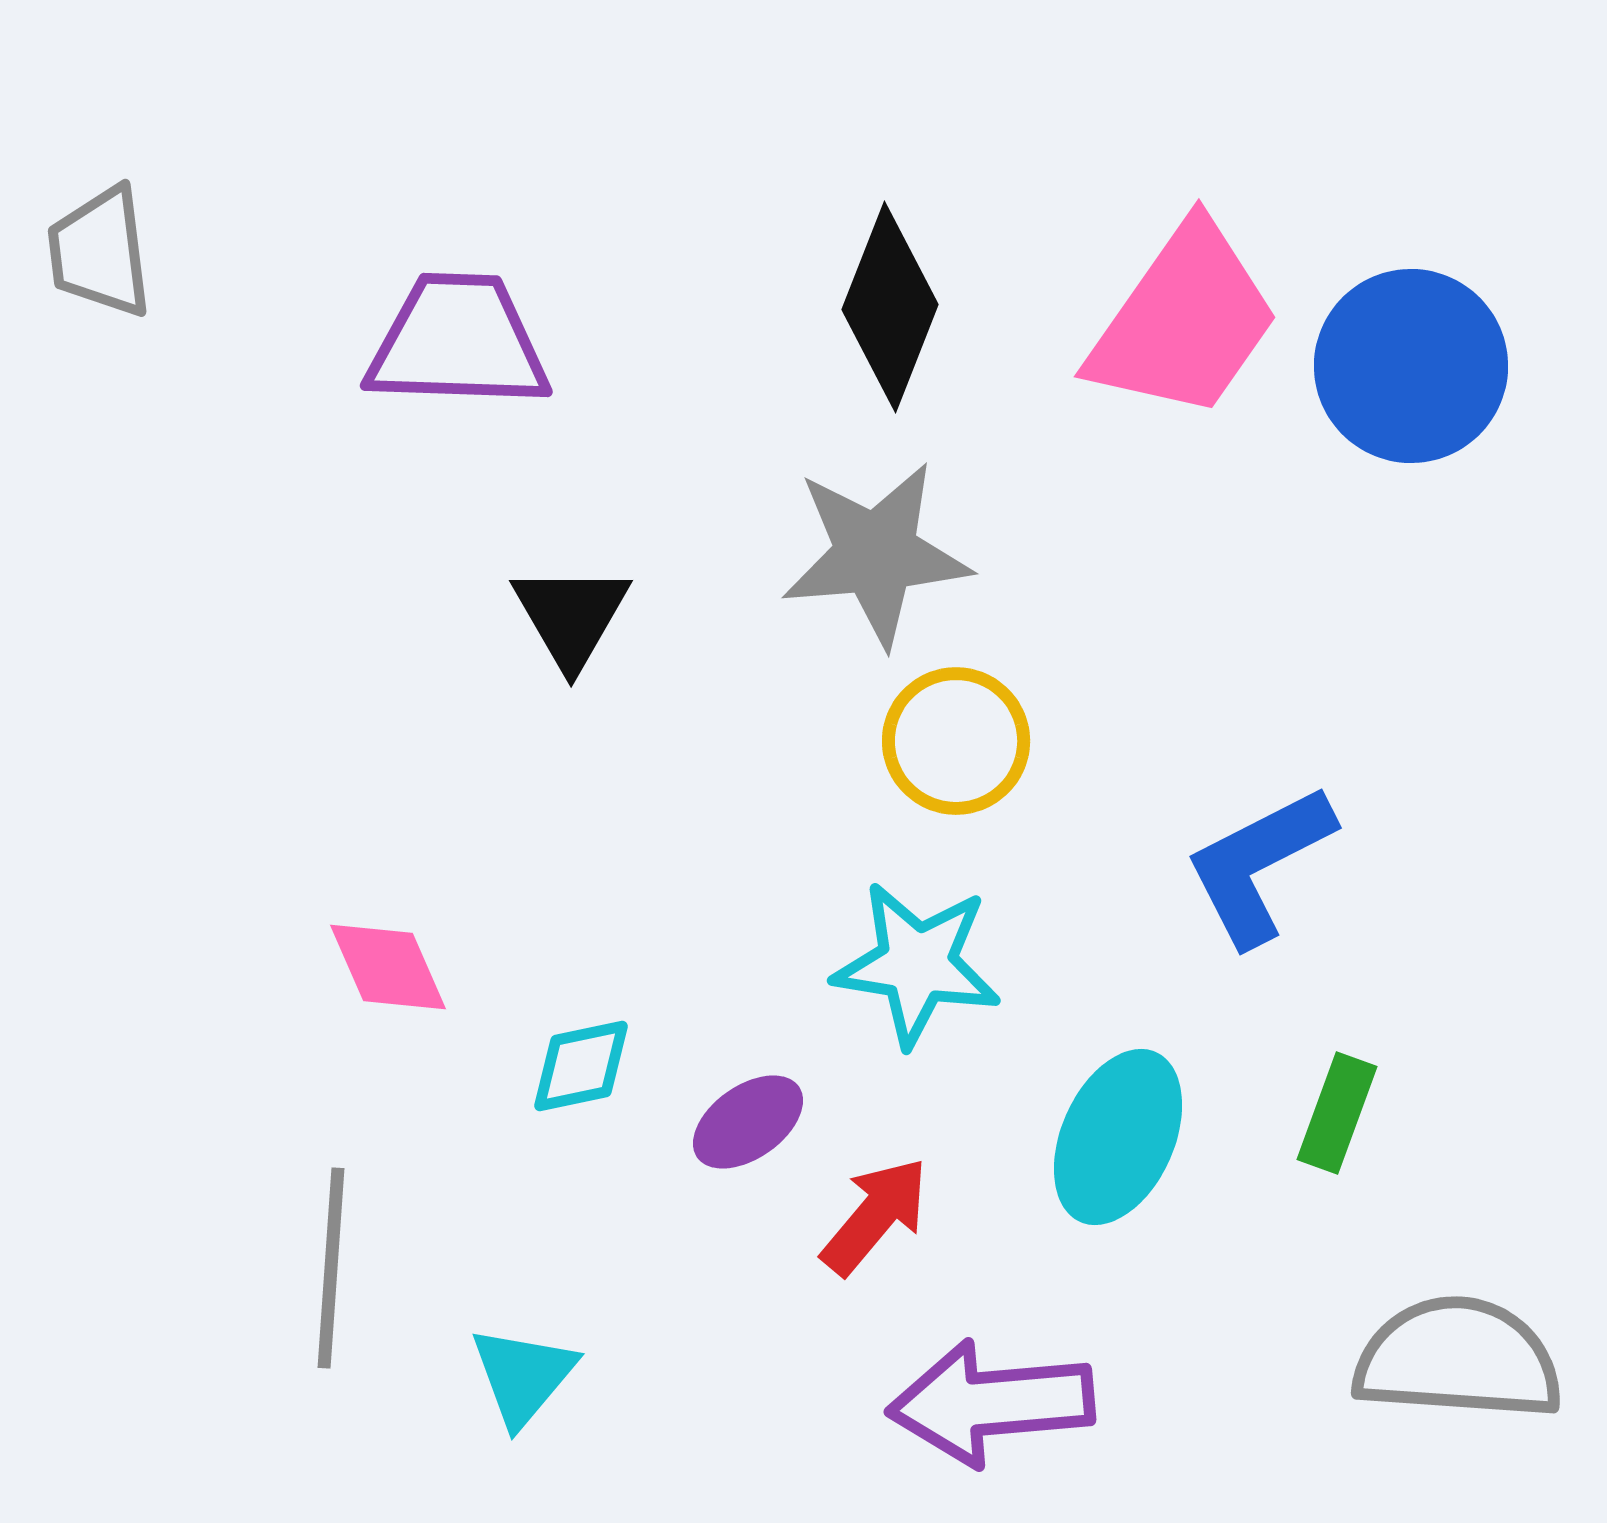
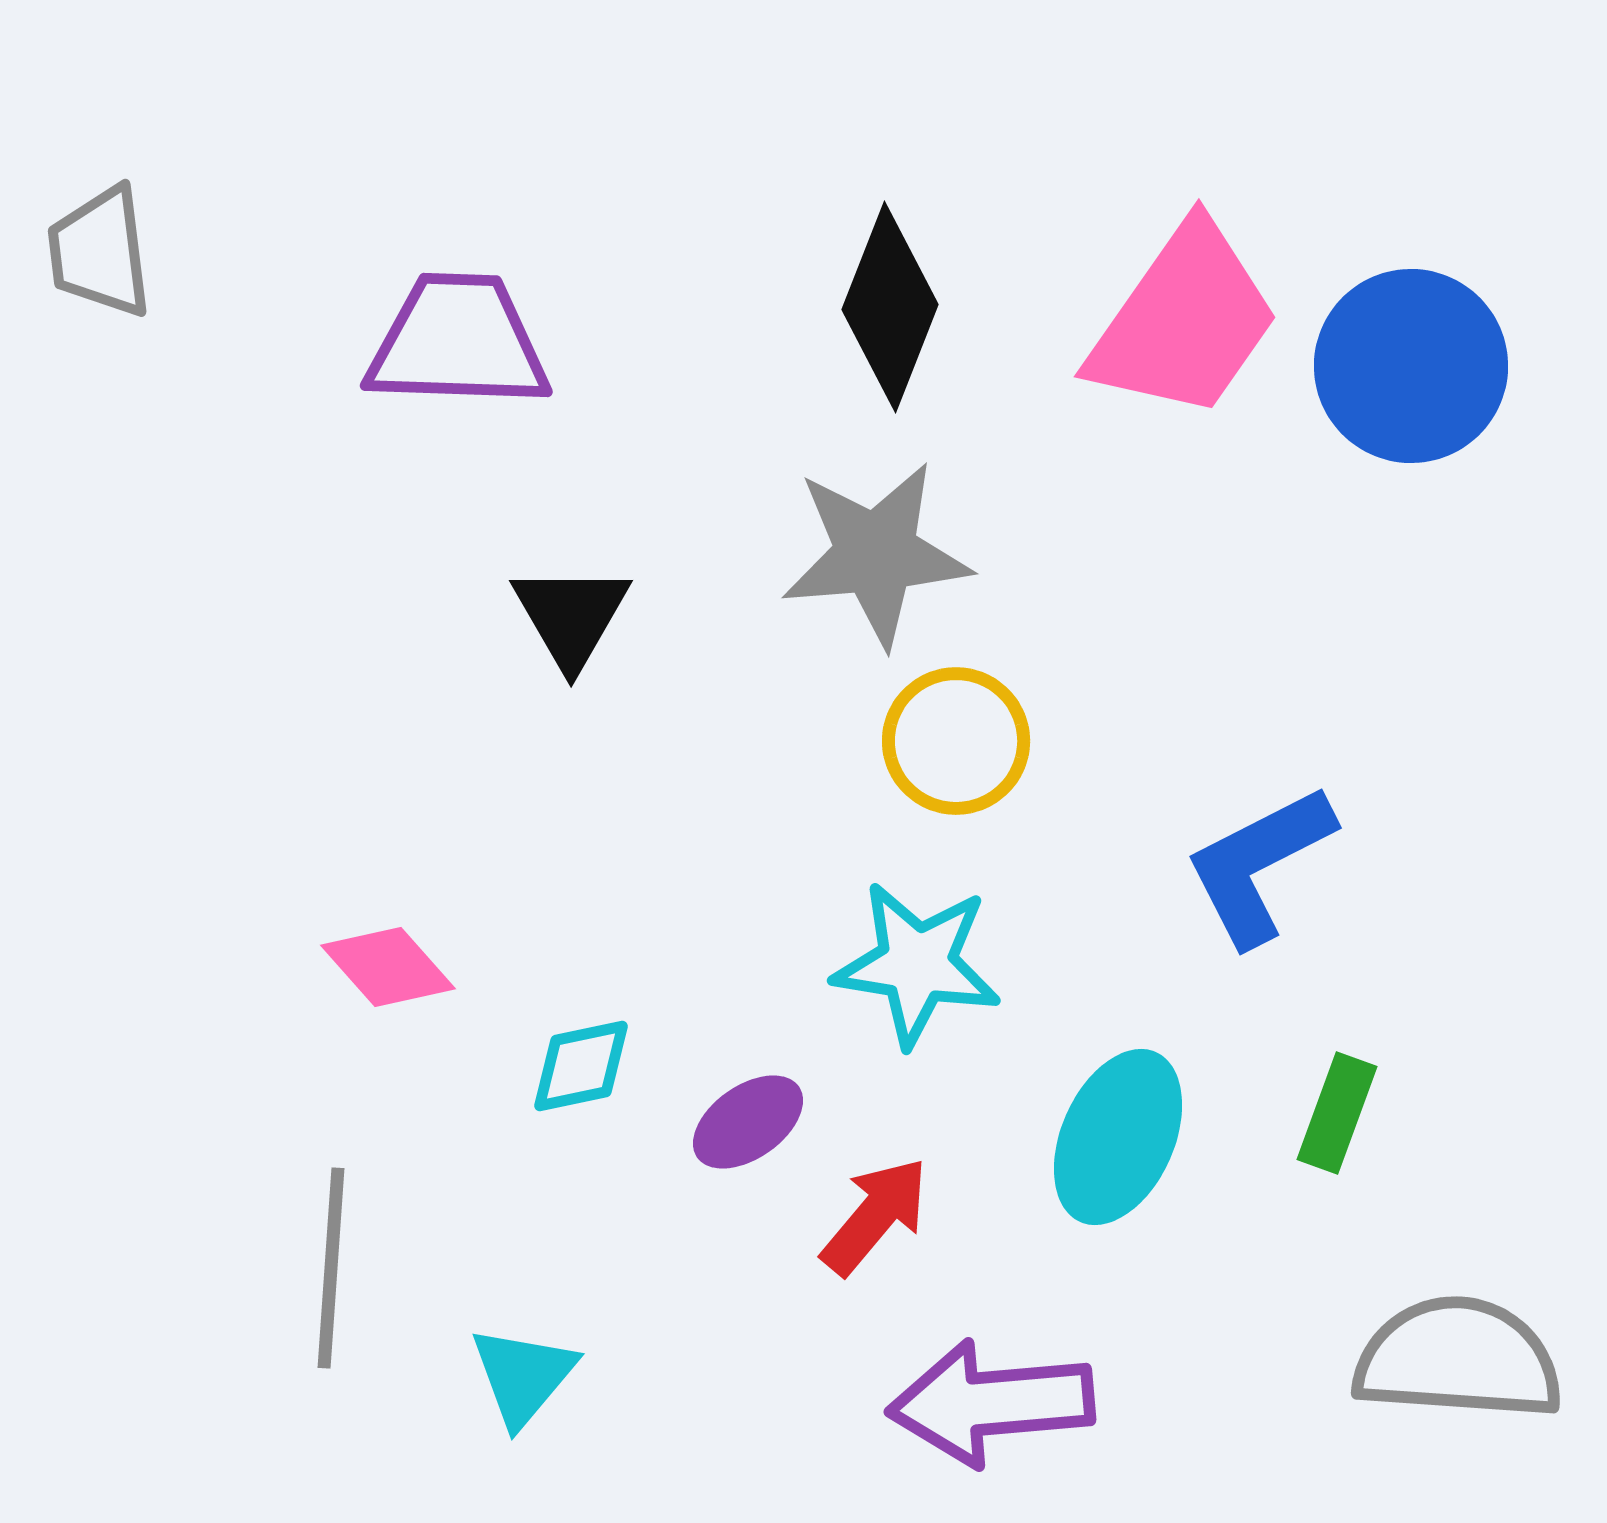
pink diamond: rotated 18 degrees counterclockwise
